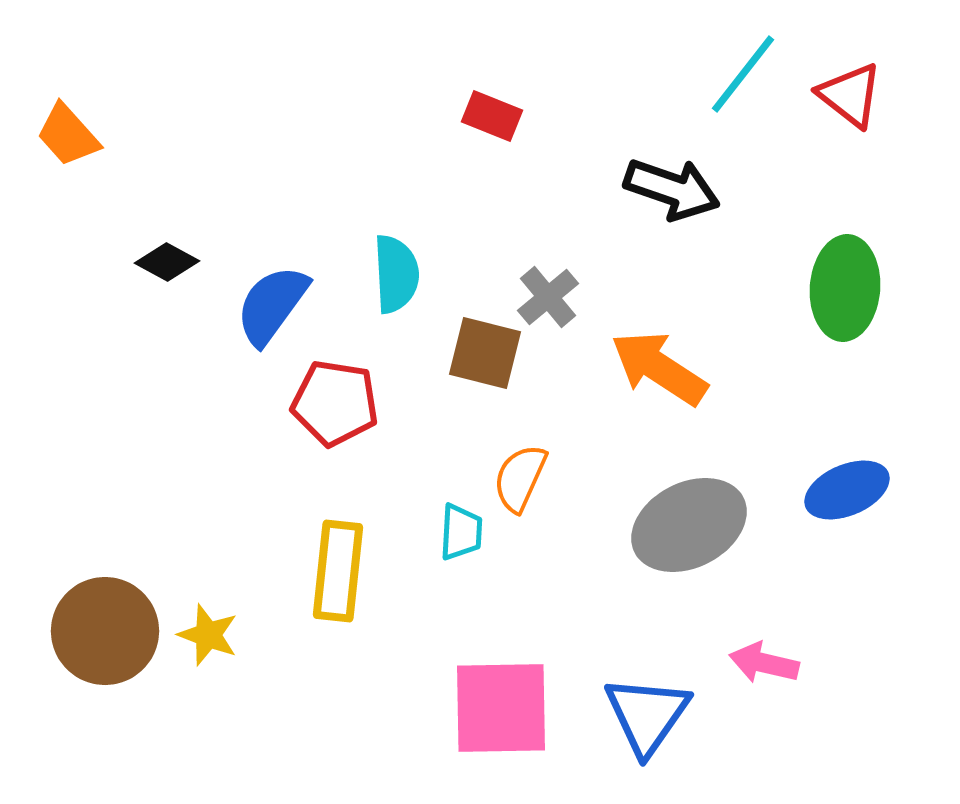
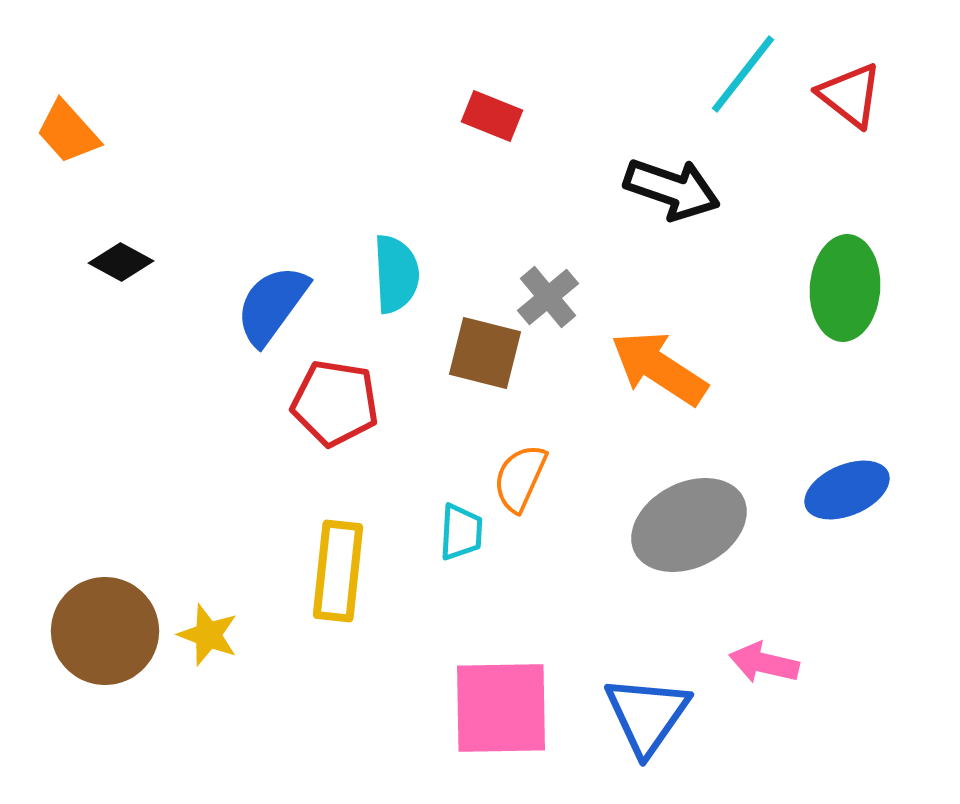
orange trapezoid: moved 3 px up
black diamond: moved 46 px left
